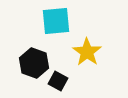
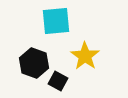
yellow star: moved 2 px left, 4 px down
